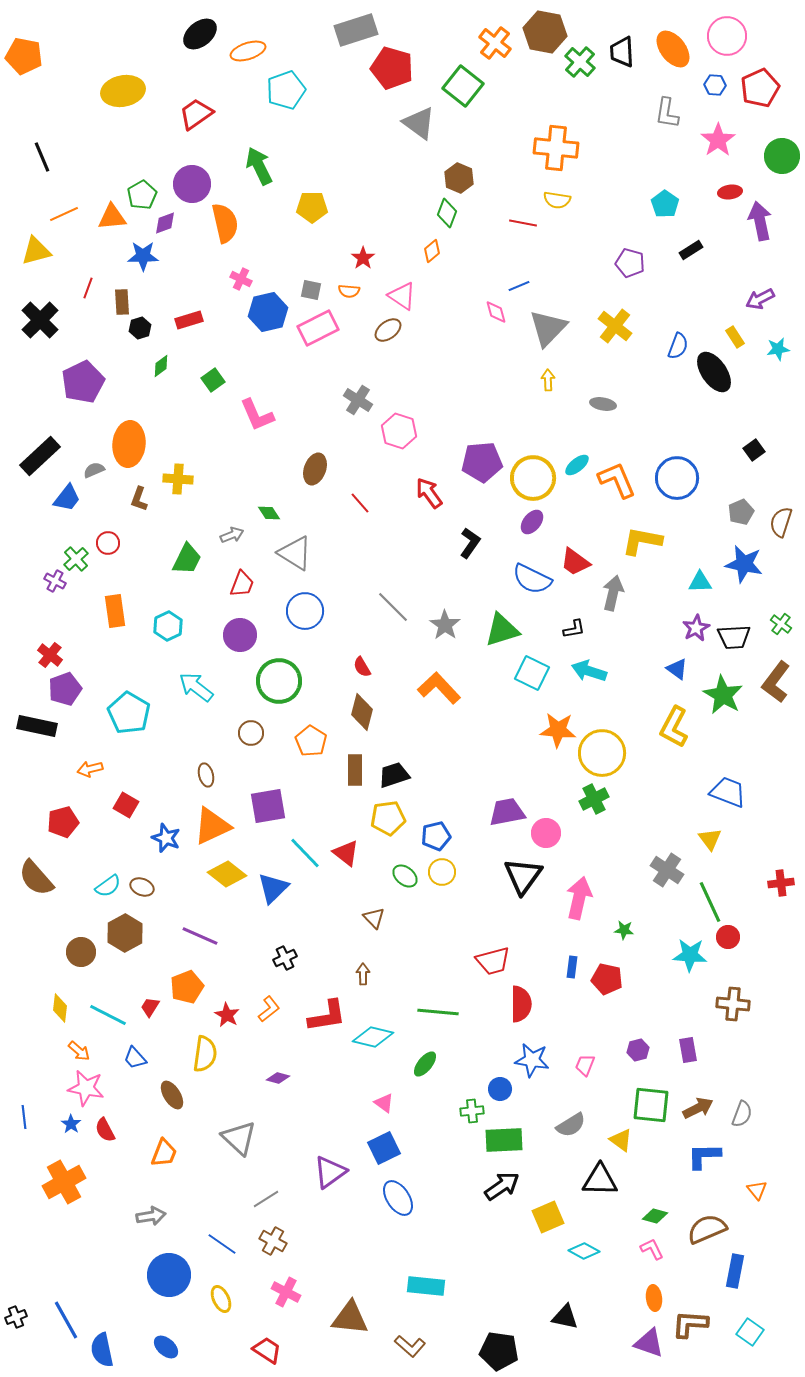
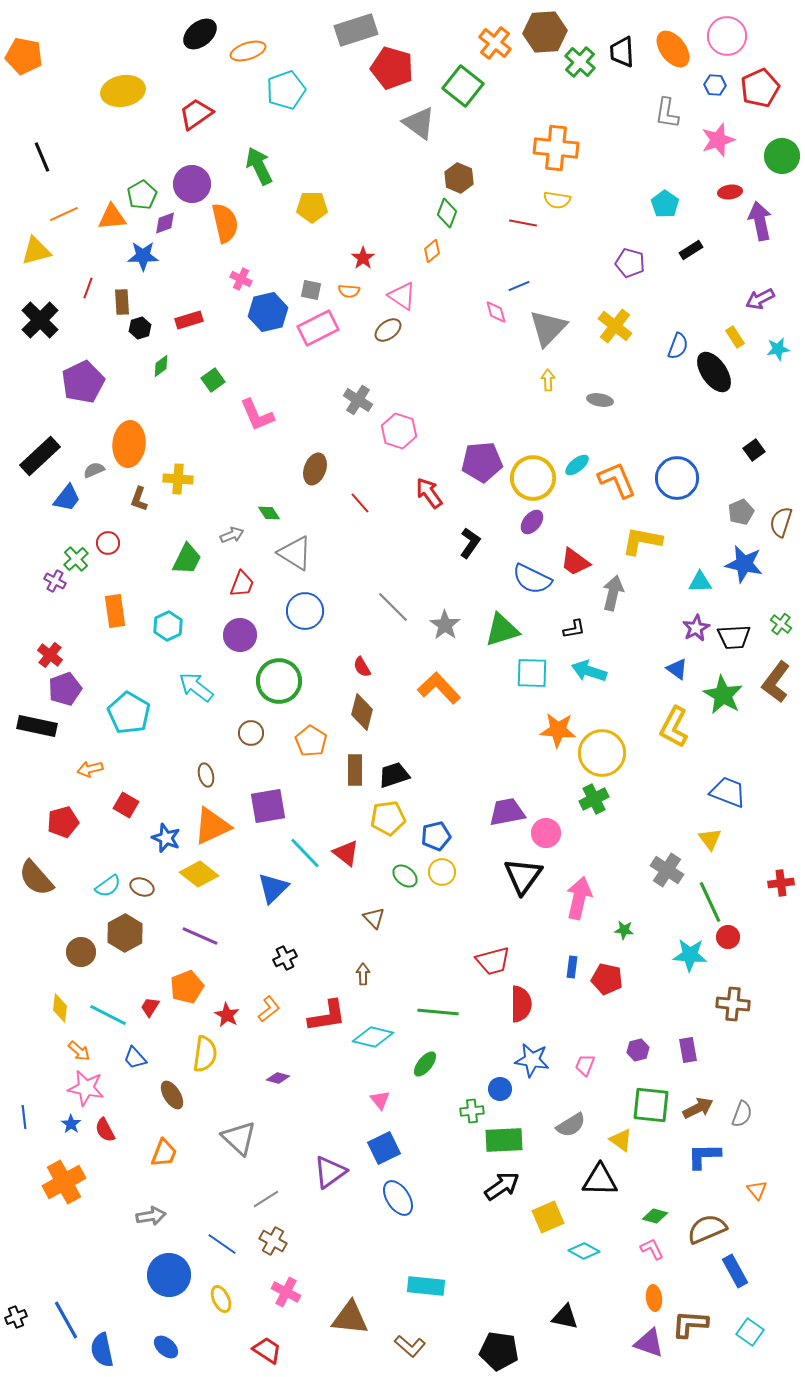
brown hexagon at (545, 32): rotated 15 degrees counterclockwise
pink star at (718, 140): rotated 16 degrees clockwise
gray ellipse at (603, 404): moved 3 px left, 4 px up
cyan square at (532, 673): rotated 24 degrees counterclockwise
yellow diamond at (227, 874): moved 28 px left
pink triangle at (384, 1103): moved 4 px left, 3 px up; rotated 15 degrees clockwise
blue rectangle at (735, 1271): rotated 40 degrees counterclockwise
